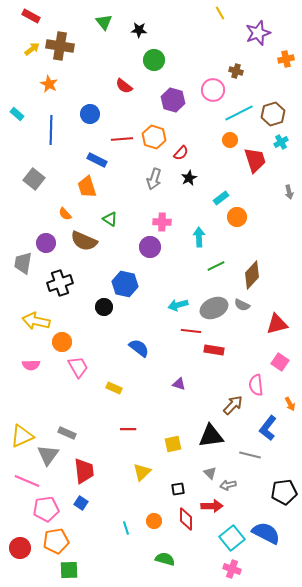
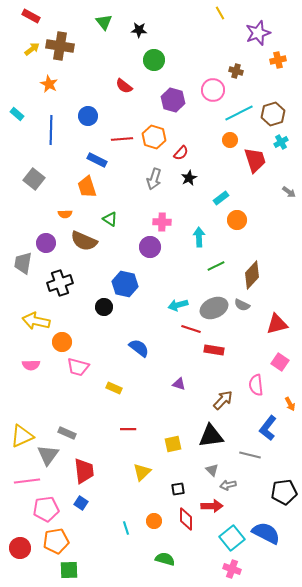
orange cross at (286, 59): moved 8 px left, 1 px down
blue circle at (90, 114): moved 2 px left, 2 px down
gray arrow at (289, 192): rotated 40 degrees counterclockwise
orange semicircle at (65, 214): rotated 48 degrees counterclockwise
orange circle at (237, 217): moved 3 px down
red line at (191, 331): moved 2 px up; rotated 12 degrees clockwise
pink trapezoid at (78, 367): rotated 135 degrees clockwise
brown arrow at (233, 405): moved 10 px left, 5 px up
gray triangle at (210, 473): moved 2 px right, 3 px up
pink line at (27, 481): rotated 30 degrees counterclockwise
